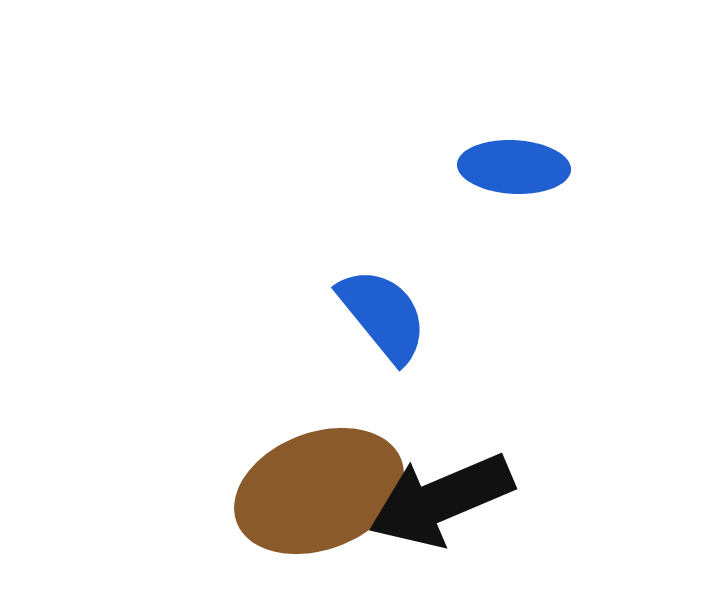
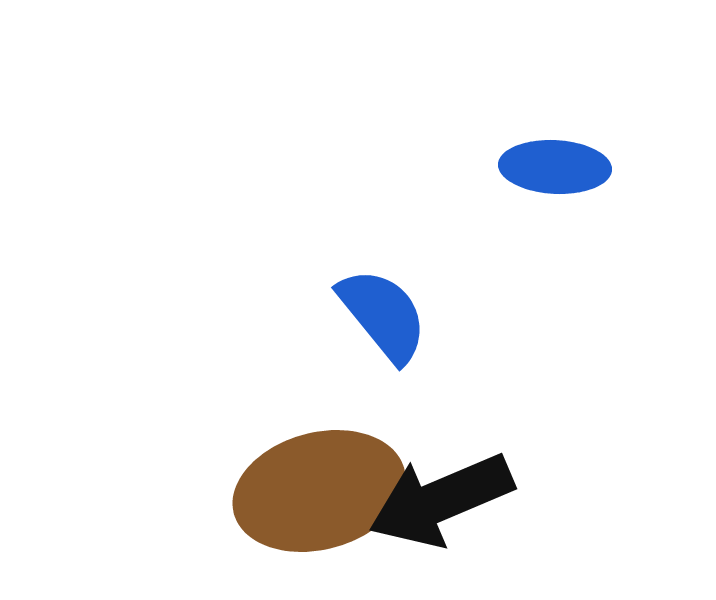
blue ellipse: moved 41 px right
brown ellipse: rotated 6 degrees clockwise
